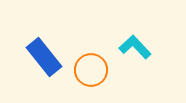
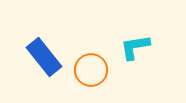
cyan L-shape: rotated 56 degrees counterclockwise
